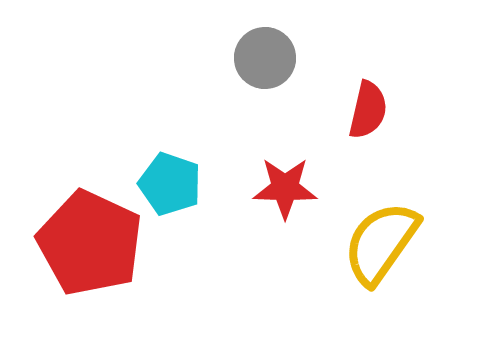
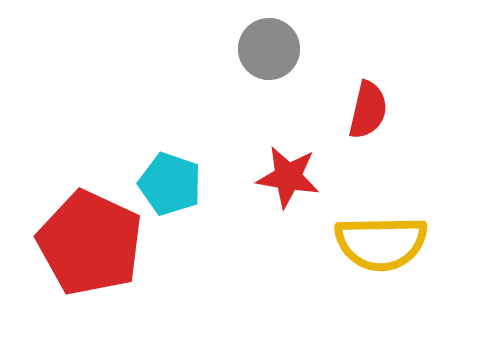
gray circle: moved 4 px right, 9 px up
red star: moved 3 px right, 11 px up; rotated 8 degrees clockwise
yellow semicircle: rotated 126 degrees counterclockwise
